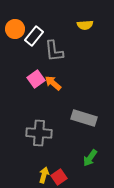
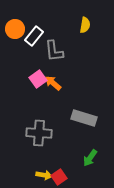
yellow semicircle: rotated 77 degrees counterclockwise
pink square: moved 2 px right
yellow arrow: rotated 84 degrees clockwise
